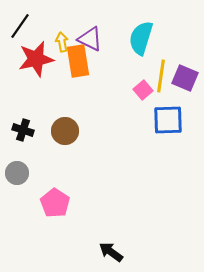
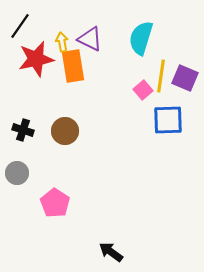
orange rectangle: moved 5 px left, 5 px down
